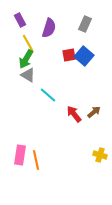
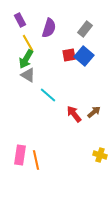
gray rectangle: moved 5 px down; rotated 14 degrees clockwise
